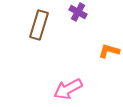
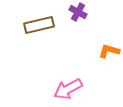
brown rectangle: rotated 60 degrees clockwise
